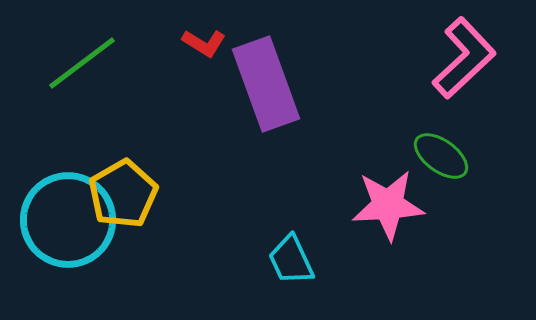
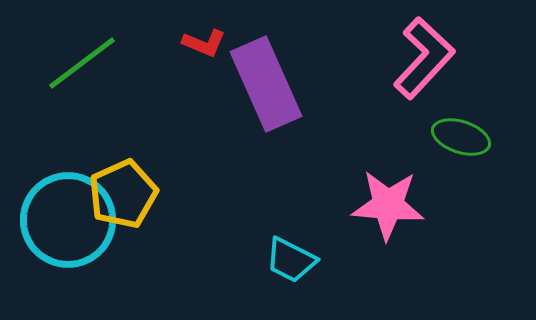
red L-shape: rotated 9 degrees counterclockwise
pink L-shape: moved 40 px left; rotated 4 degrees counterclockwise
purple rectangle: rotated 4 degrees counterclockwise
green ellipse: moved 20 px right, 19 px up; rotated 18 degrees counterclockwise
yellow pentagon: rotated 6 degrees clockwise
pink star: rotated 8 degrees clockwise
cyan trapezoid: rotated 38 degrees counterclockwise
